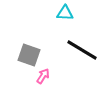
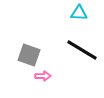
cyan triangle: moved 14 px right
pink arrow: rotated 56 degrees clockwise
